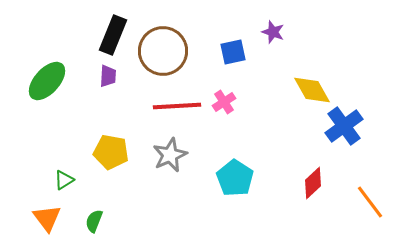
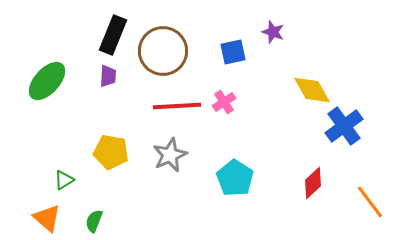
orange triangle: rotated 12 degrees counterclockwise
